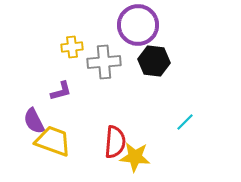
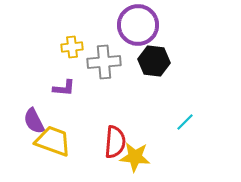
purple L-shape: moved 3 px right, 3 px up; rotated 20 degrees clockwise
